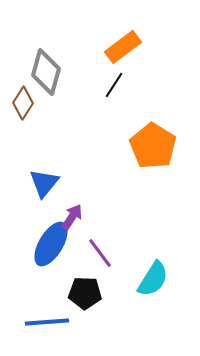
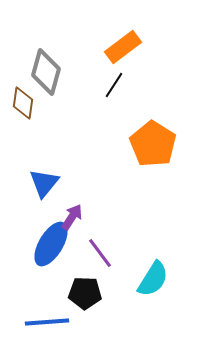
brown diamond: rotated 24 degrees counterclockwise
orange pentagon: moved 2 px up
